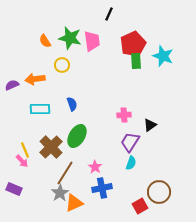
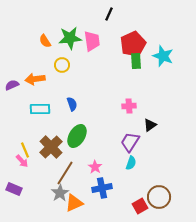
green star: rotated 20 degrees counterclockwise
pink cross: moved 5 px right, 9 px up
brown circle: moved 5 px down
